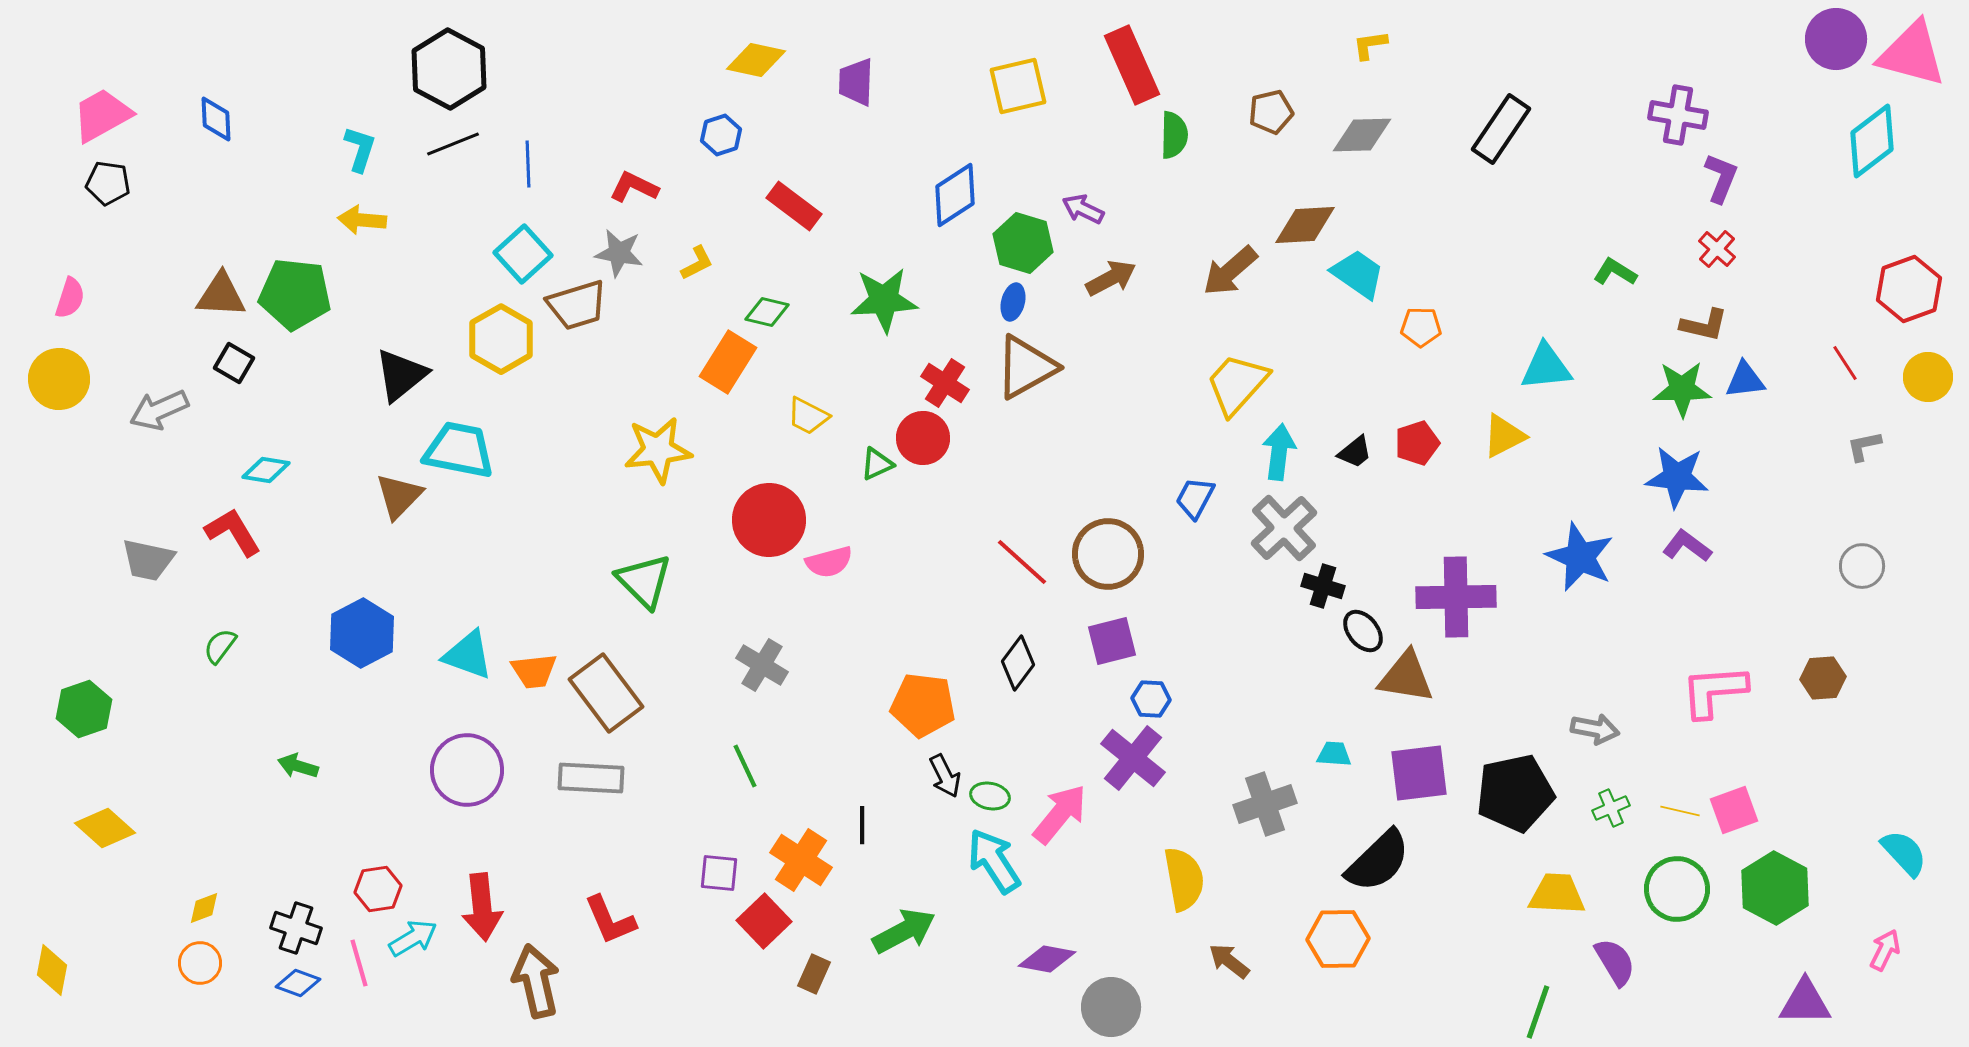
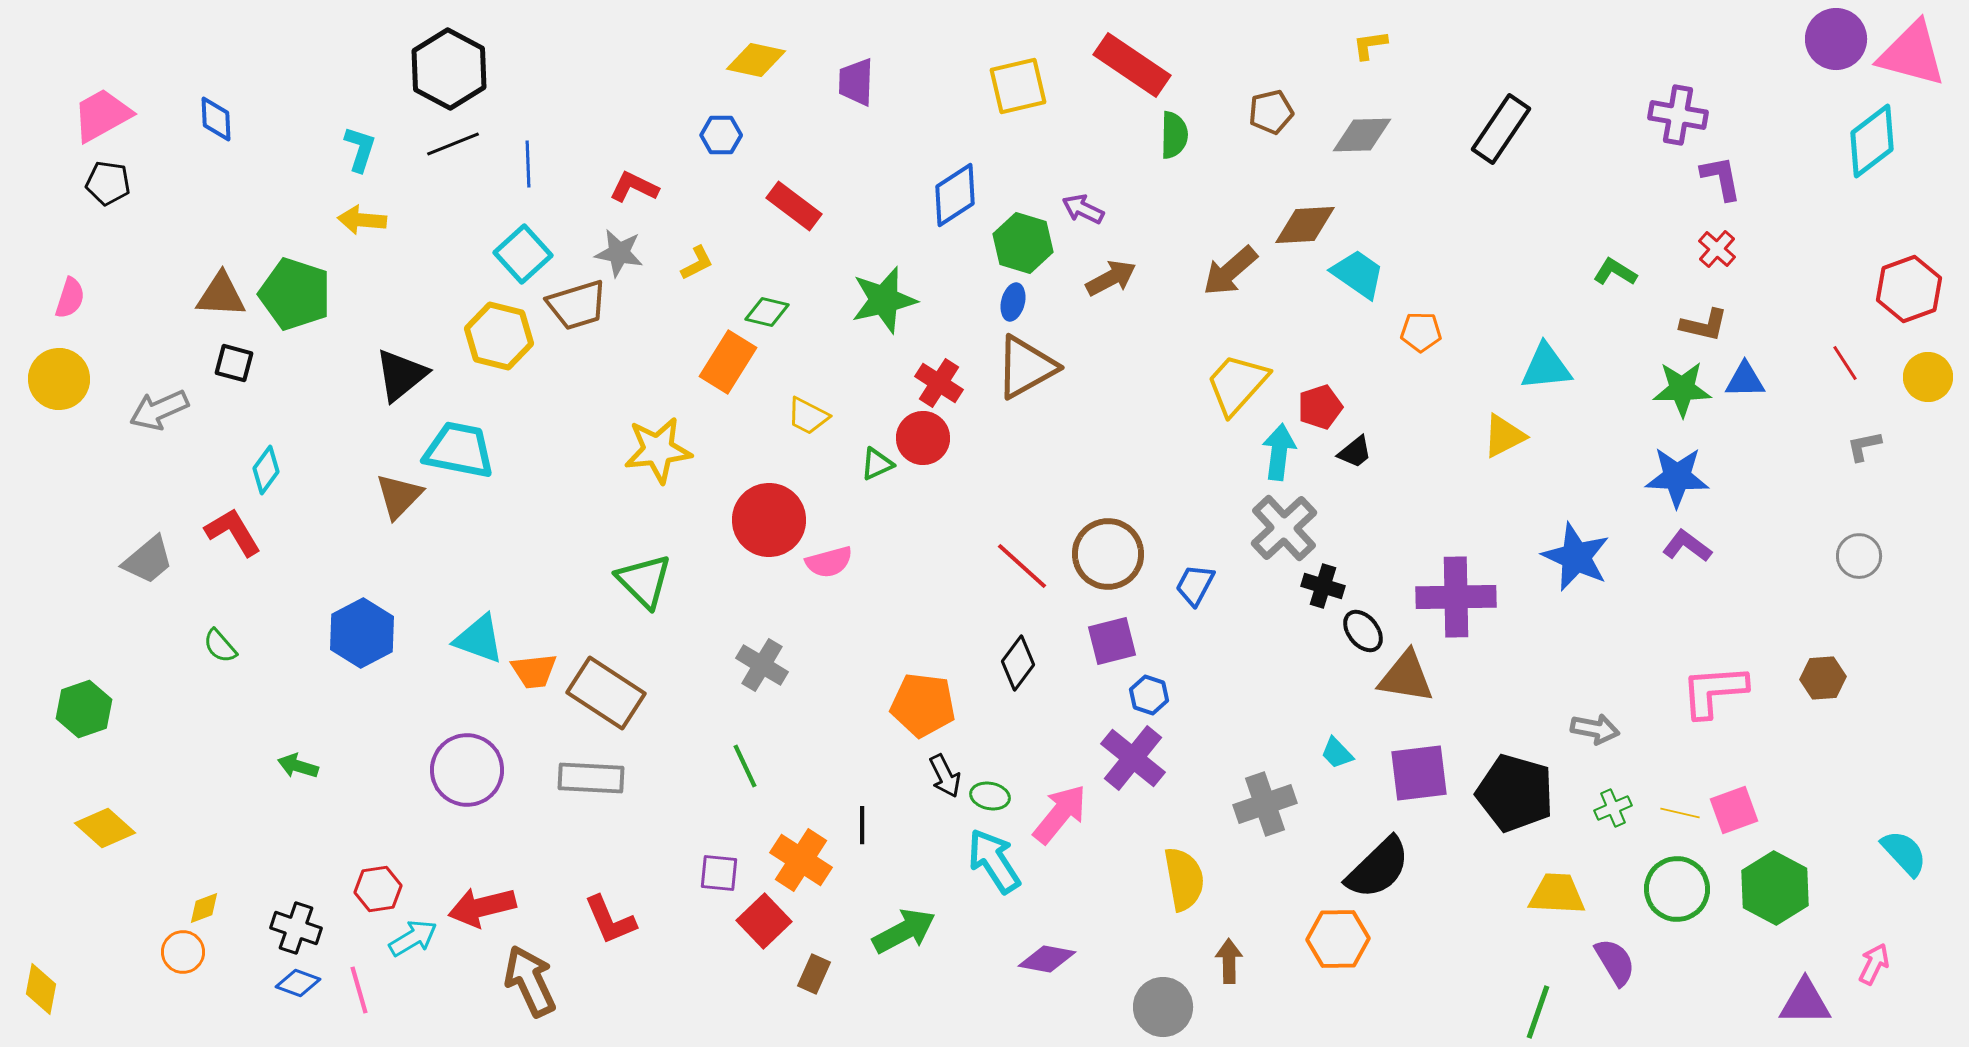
red rectangle at (1132, 65): rotated 32 degrees counterclockwise
blue hexagon at (721, 135): rotated 18 degrees clockwise
purple L-shape at (1721, 178): rotated 33 degrees counterclockwise
green pentagon at (295, 294): rotated 12 degrees clockwise
green star at (884, 300): rotated 10 degrees counterclockwise
orange pentagon at (1421, 327): moved 5 px down
yellow hexagon at (501, 339): moved 2 px left, 3 px up; rotated 16 degrees counterclockwise
black square at (234, 363): rotated 15 degrees counterclockwise
blue triangle at (1745, 380): rotated 6 degrees clockwise
red cross at (945, 383): moved 6 px left
red pentagon at (1417, 443): moved 97 px left, 36 px up
cyan diamond at (266, 470): rotated 63 degrees counterclockwise
blue star at (1677, 477): rotated 4 degrees counterclockwise
blue trapezoid at (1195, 498): moved 87 px down
blue star at (1580, 557): moved 4 px left
gray trapezoid at (148, 560): rotated 52 degrees counterclockwise
red line at (1022, 562): moved 4 px down
gray circle at (1862, 566): moved 3 px left, 10 px up
green semicircle at (220, 646): rotated 78 degrees counterclockwise
cyan triangle at (468, 655): moved 11 px right, 16 px up
brown rectangle at (606, 693): rotated 20 degrees counterclockwise
blue hexagon at (1151, 699): moved 2 px left, 4 px up; rotated 15 degrees clockwise
cyan trapezoid at (1334, 754): moved 3 px right, 1 px up; rotated 138 degrees counterclockwise
black pentagon at (1515, 793): rotated 28 degrees clockwise
green cross at (1611, 808): moved 2 px right
yellow line at (1680, 811): moved 2 px down
black semicircle at (1378, 861): moved 7 px down
red arrow at (482, 907): rotated 82 degrees clockwise
pink arrow at (1885, 950): moved 11 px left, 14 px down
brown arrow at (1229, 961): rotated 51 degrees clockwise
orange circle at (200, 963): moved 17 px left, 11 px up
pink line at (359, 963): moved 27 px down
yellow diamond at (52, 970): moved 11 px left, 19 px down
brown arrow at (536, 981): moved 6 px left; rotated 12 degrees counterclockwise
gray circle at (1111, 1007): moved 52 px right
